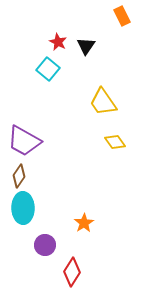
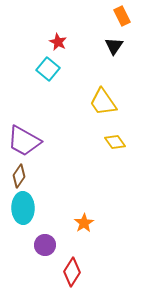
black triangle: moved 28 px right
